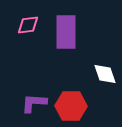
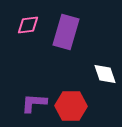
purple rectangle: rotated 16 degrees clockwise
